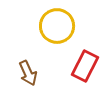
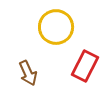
yellow circle: moved 1 px left, 1 px down
